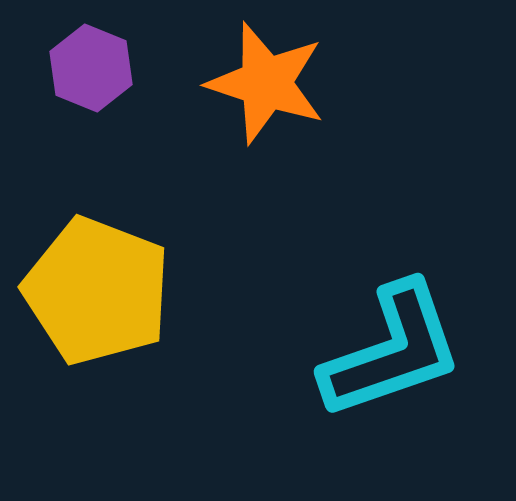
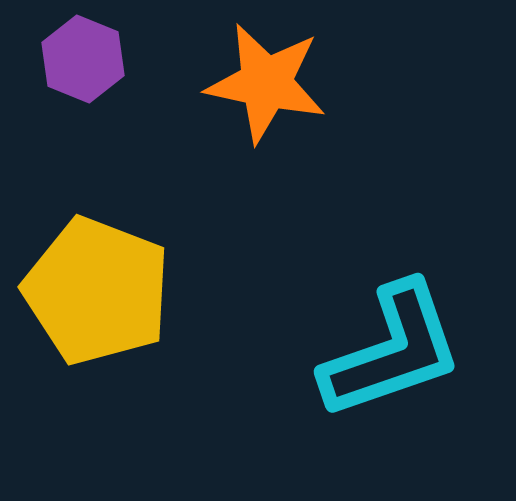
purple hexagon: moved 8 px left, 9 px up
orange star: rotated 6 degrees counterclockwise
